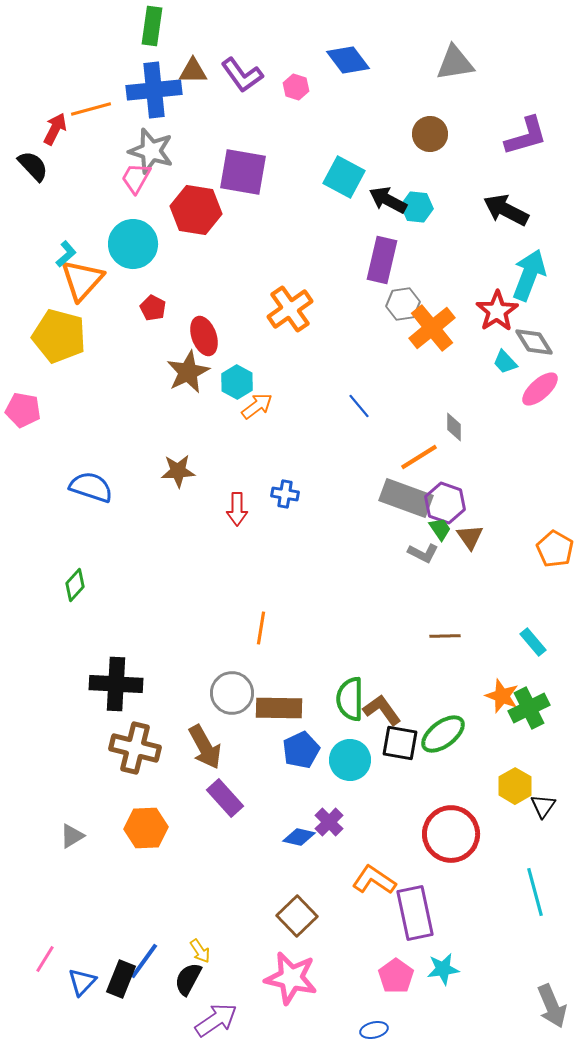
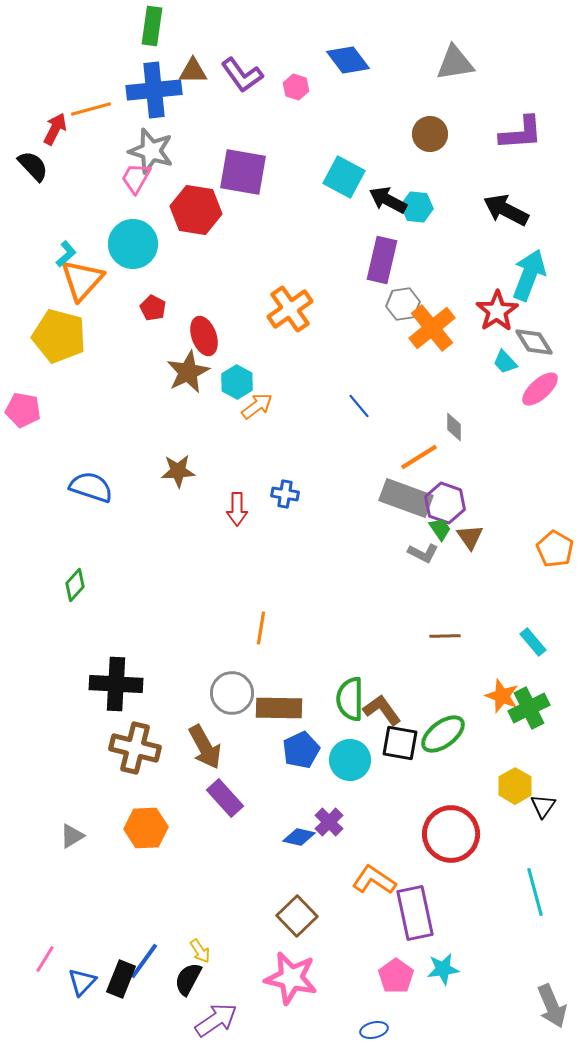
purple L-shape at (526, 136): moved 5 px left, 3 px up; rotated 12 degrees clockwise
